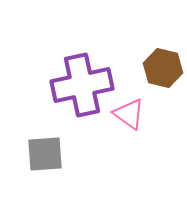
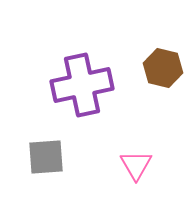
pink triangle: moved 7 px right, 51 px down; rotated 24 degrees clockwise
gray square: moved 1 px right, 3 px down
